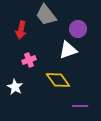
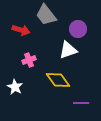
red arrow: rotated 84 degrees counterclockwise
purple line: moved 1 px right, 3 px up
